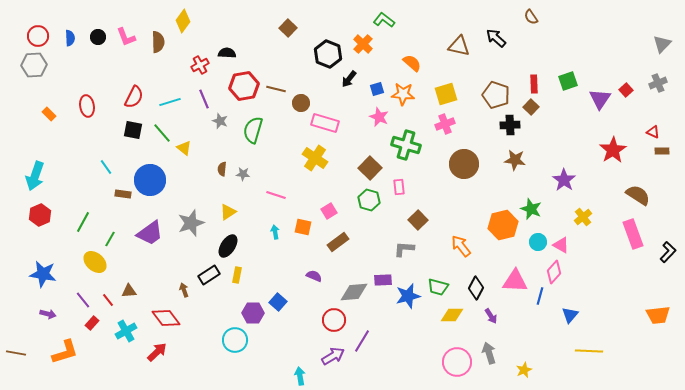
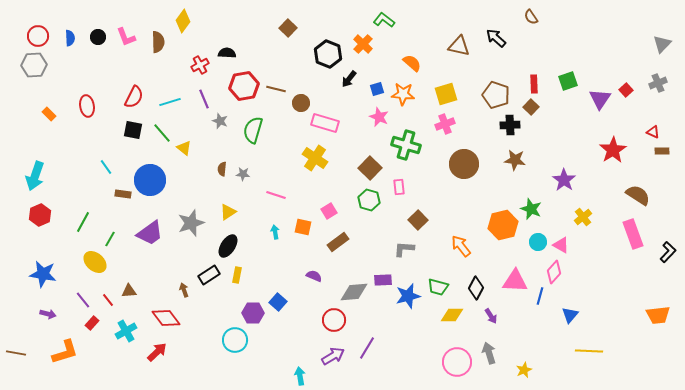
purple line at (362, 341): moved 5 px right, 7 px down
